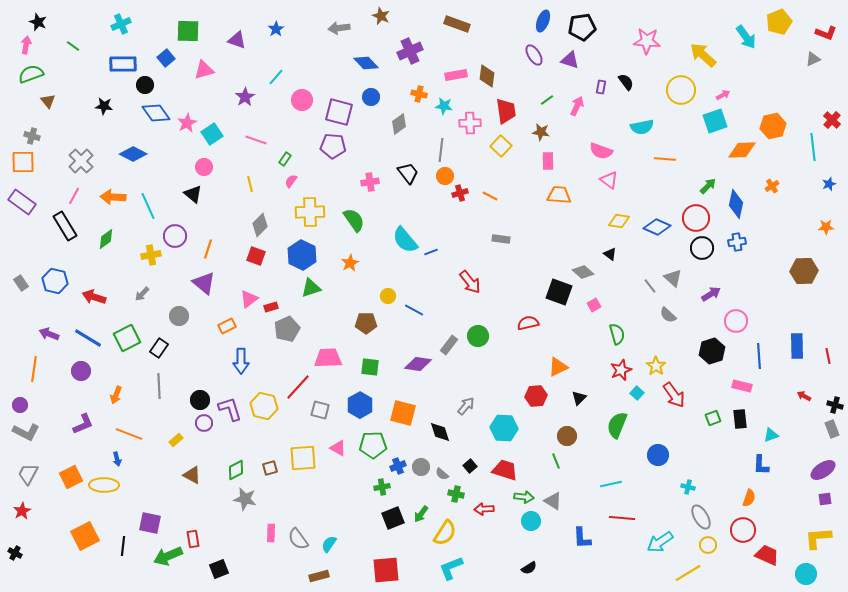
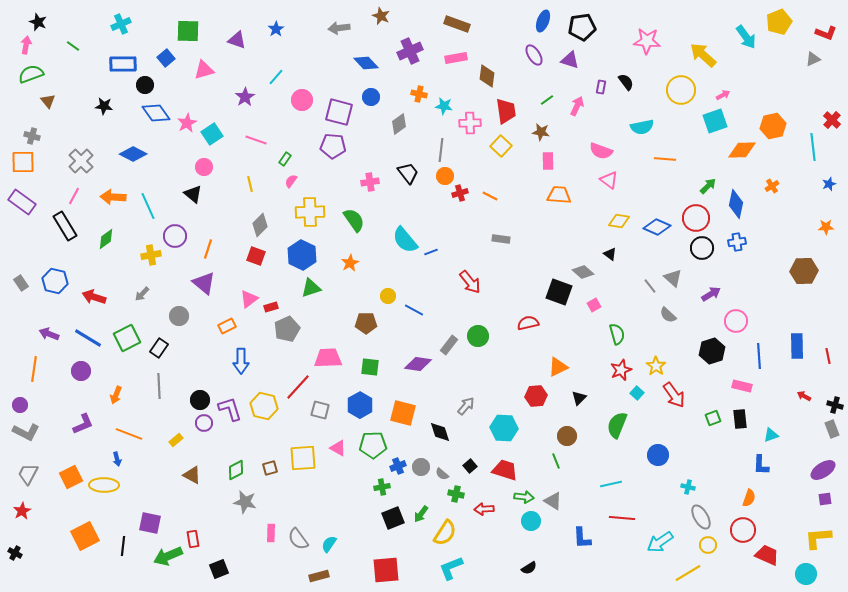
pink rectangle at (456, 75): moved 17 px up
gray star at (245, 499): moved 3 px down
